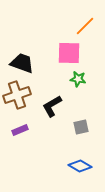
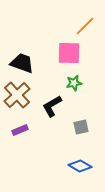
green star: moved 4 px left, 4 px down; rotated 21 degrees counterclockwise
brown cross: rotated 24 degrees counterclockwise
